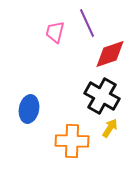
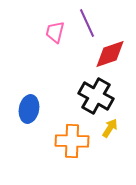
black cross: moved 6 px left
